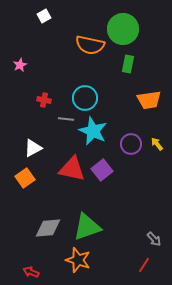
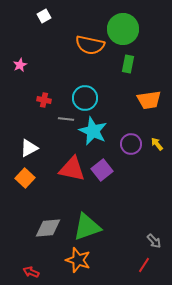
white triangle: moved 4 px left
orange square: rotated 12 degrees counterclockwise
gray arrow: moved 2 px down
